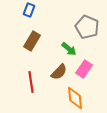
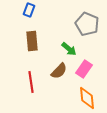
gray pentagon: moved 3 px up
brown rectangle: rotated 36 degrees counterclockwise
brown semicircle: moved 1 px up
orange diamond: moved 12 px right
